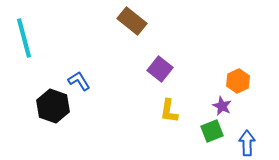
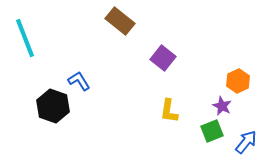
brown rectangle: moved 12 px left
cyan line: moved 1 px right; rotated 6 degrees counterclockwise
purple square: moved 3 px right, 11 px up
blue arrow: moved 1 px left, 1 px up; rotated 40 degrees clockwise
